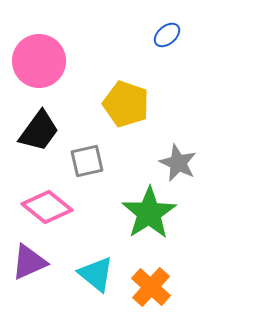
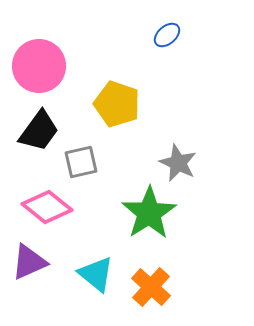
pink circle: moved 5 px down
yellow pentagon: moved 9 px left
gray square: moved 6 px left, 1 px down
